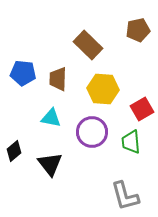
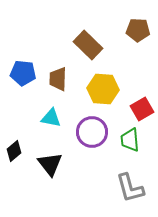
brown pentagon: rotated 15 degrees clockwise
green trapezoid: moved 1 px left, 2 px up
gray L-shape: moved 5 px right, 8 px up
